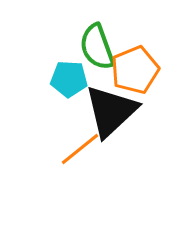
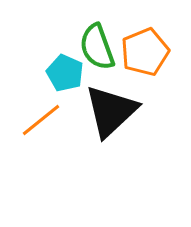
orange pentagon: moved 10 px right, 18 px up
cyan pentagon: moved 4 px left, 6 px up; rotated 21 degrees clockwise
orange line: moved 39 px left, 29 px up
